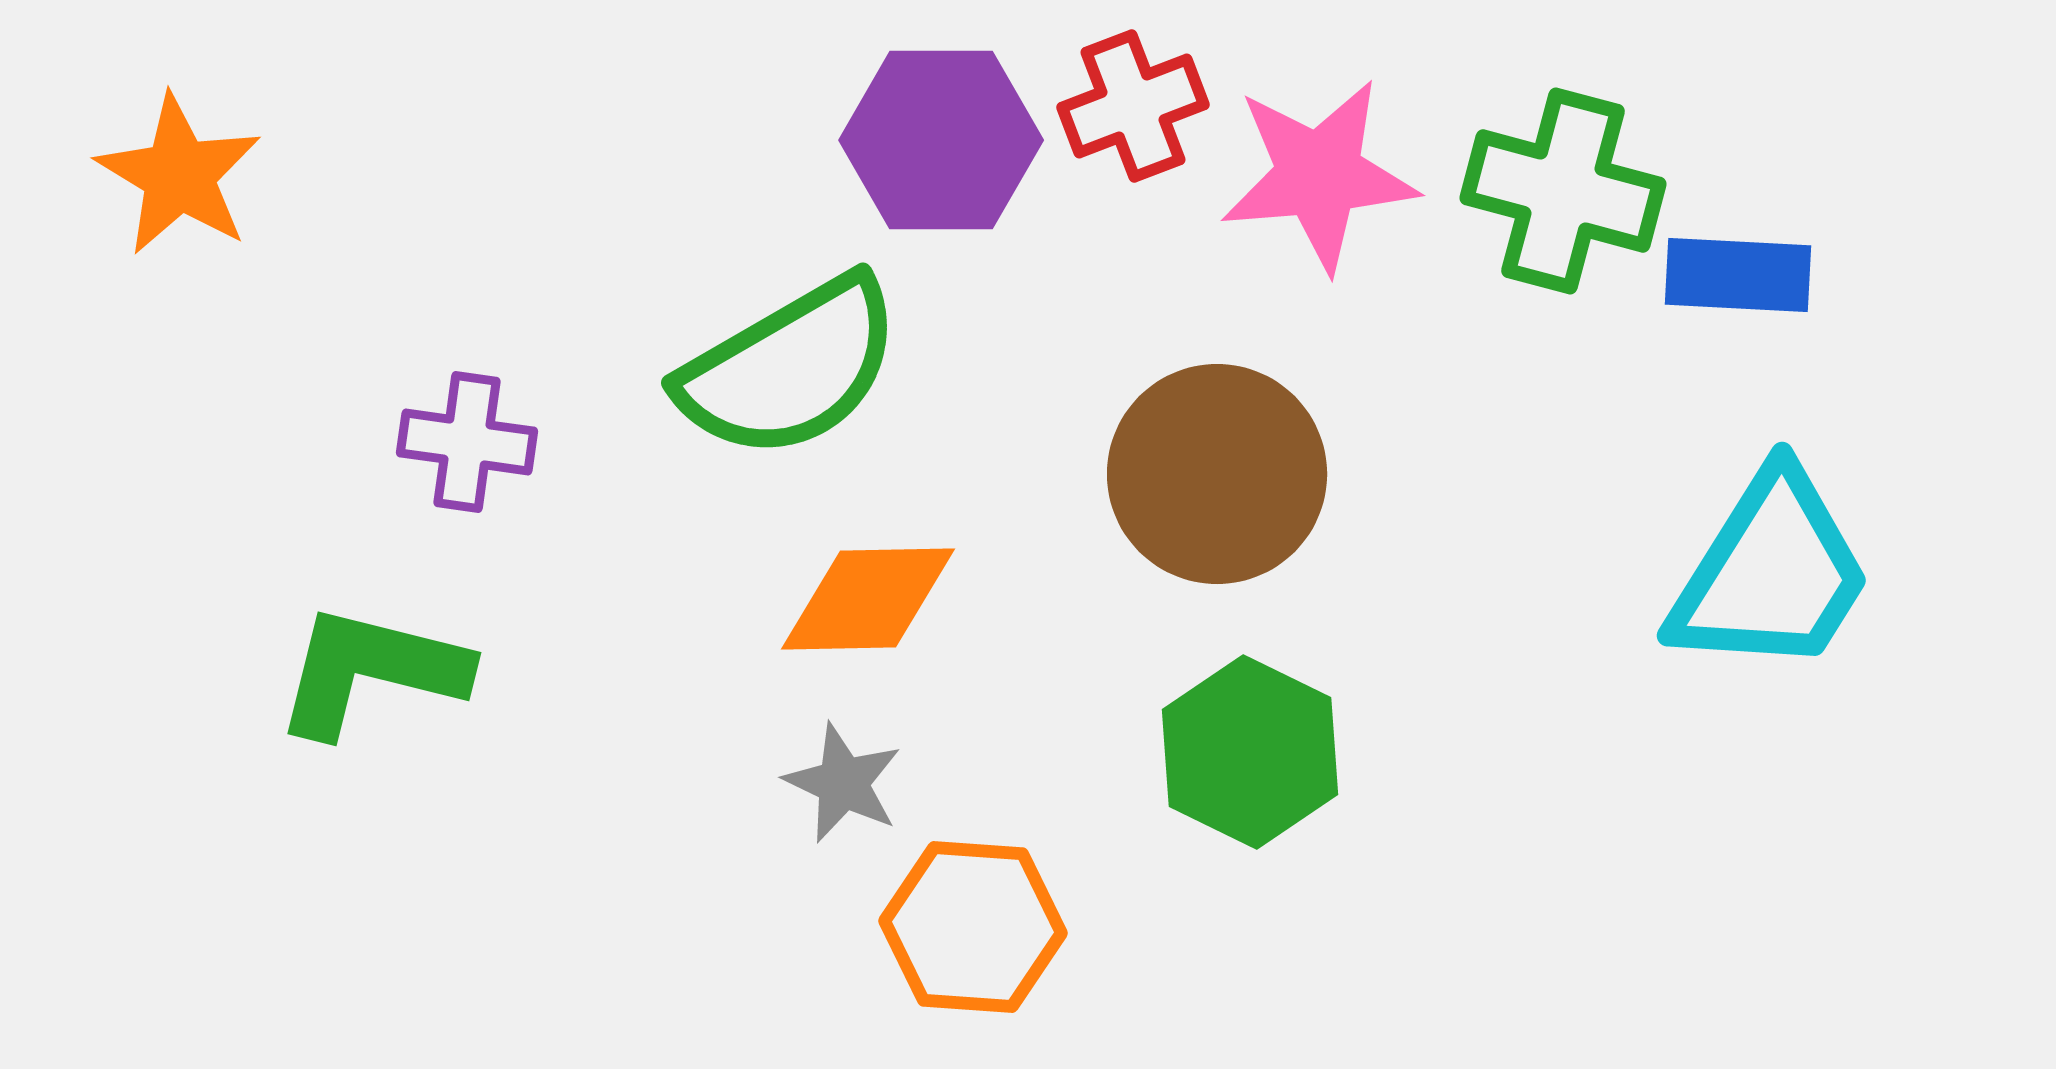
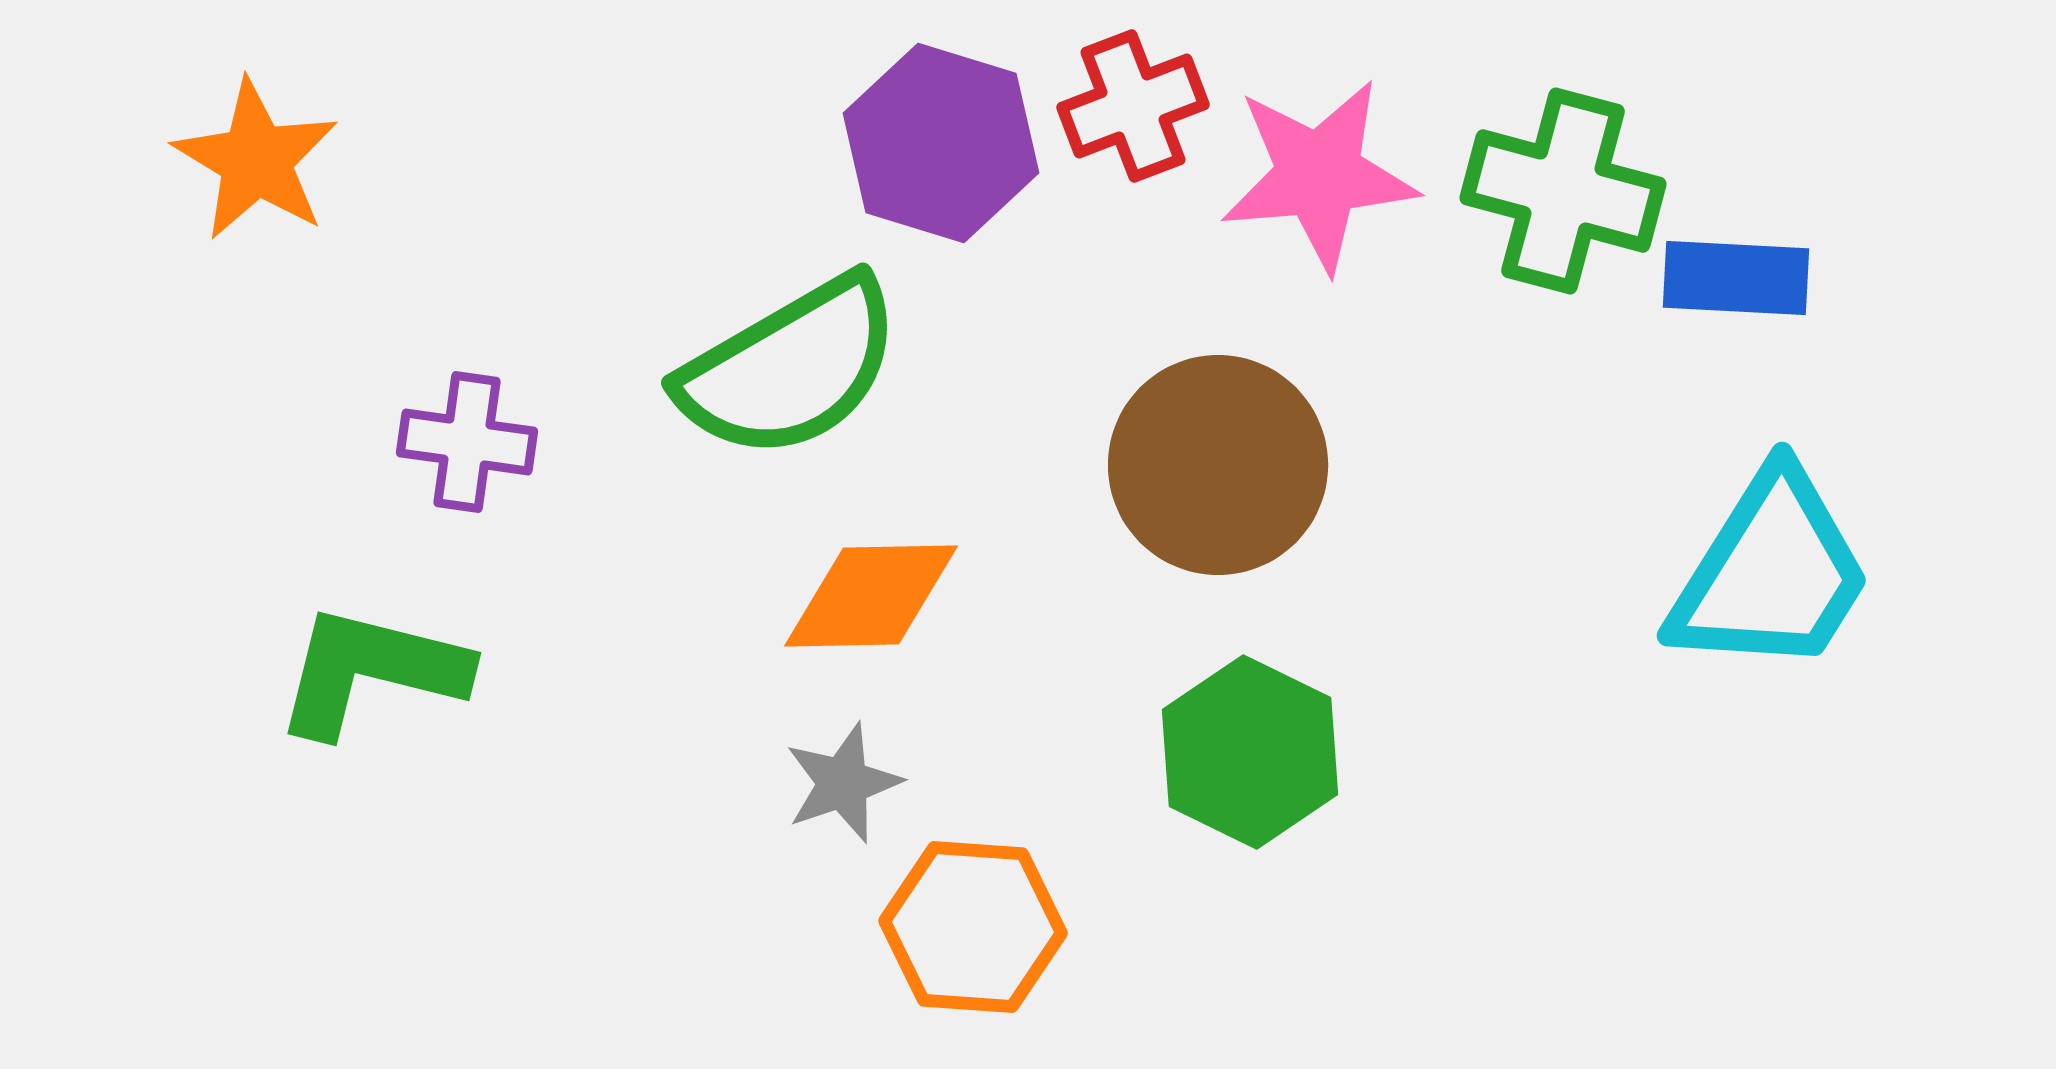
purple hexagon: moved 3 px down; rotated 17 degrees clockwise
orange star: moved 77 px right, 15 px up
blue rectangle: moved 2 px left, 3 px down
brown circle: moved 1 px right, 9 px up
orange diamond: moved 3 px right, 3 px up
gray star: rotated 28 degrees clockwise
